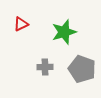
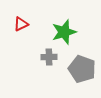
gray cross: moved 4 px right, 10 px up
